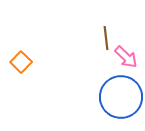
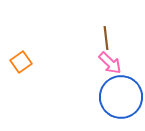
pink arrow: moved 16 px left, 6 px down
orange square: rotated 10 degrees clockwise
